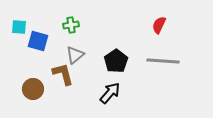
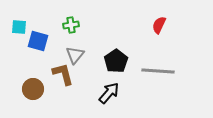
gray triangle: rotated 12 degrees counterclockwise
gray line: moved 5 px left, 10 px down
black arrow: moved 1 px left
